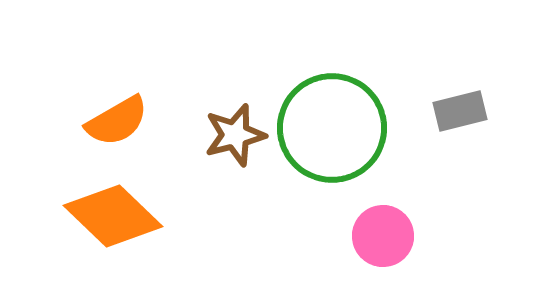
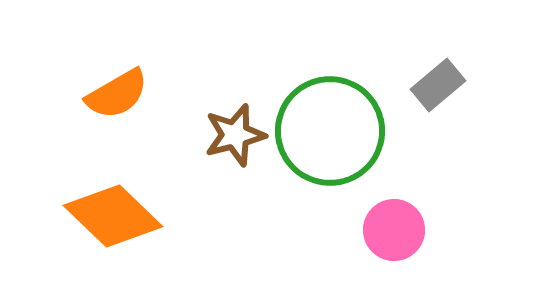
gray rectangle: moved 22 px left, 26 px up; rotated 26 degrees counterclockwise
orange semicircle: moved 27 px up
green circle: moved 2 px left, 3 px down
pink circle: moved 11 px right, 6 px up
